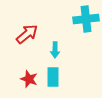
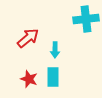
red arrow: moved 1 px right, 4 px down
